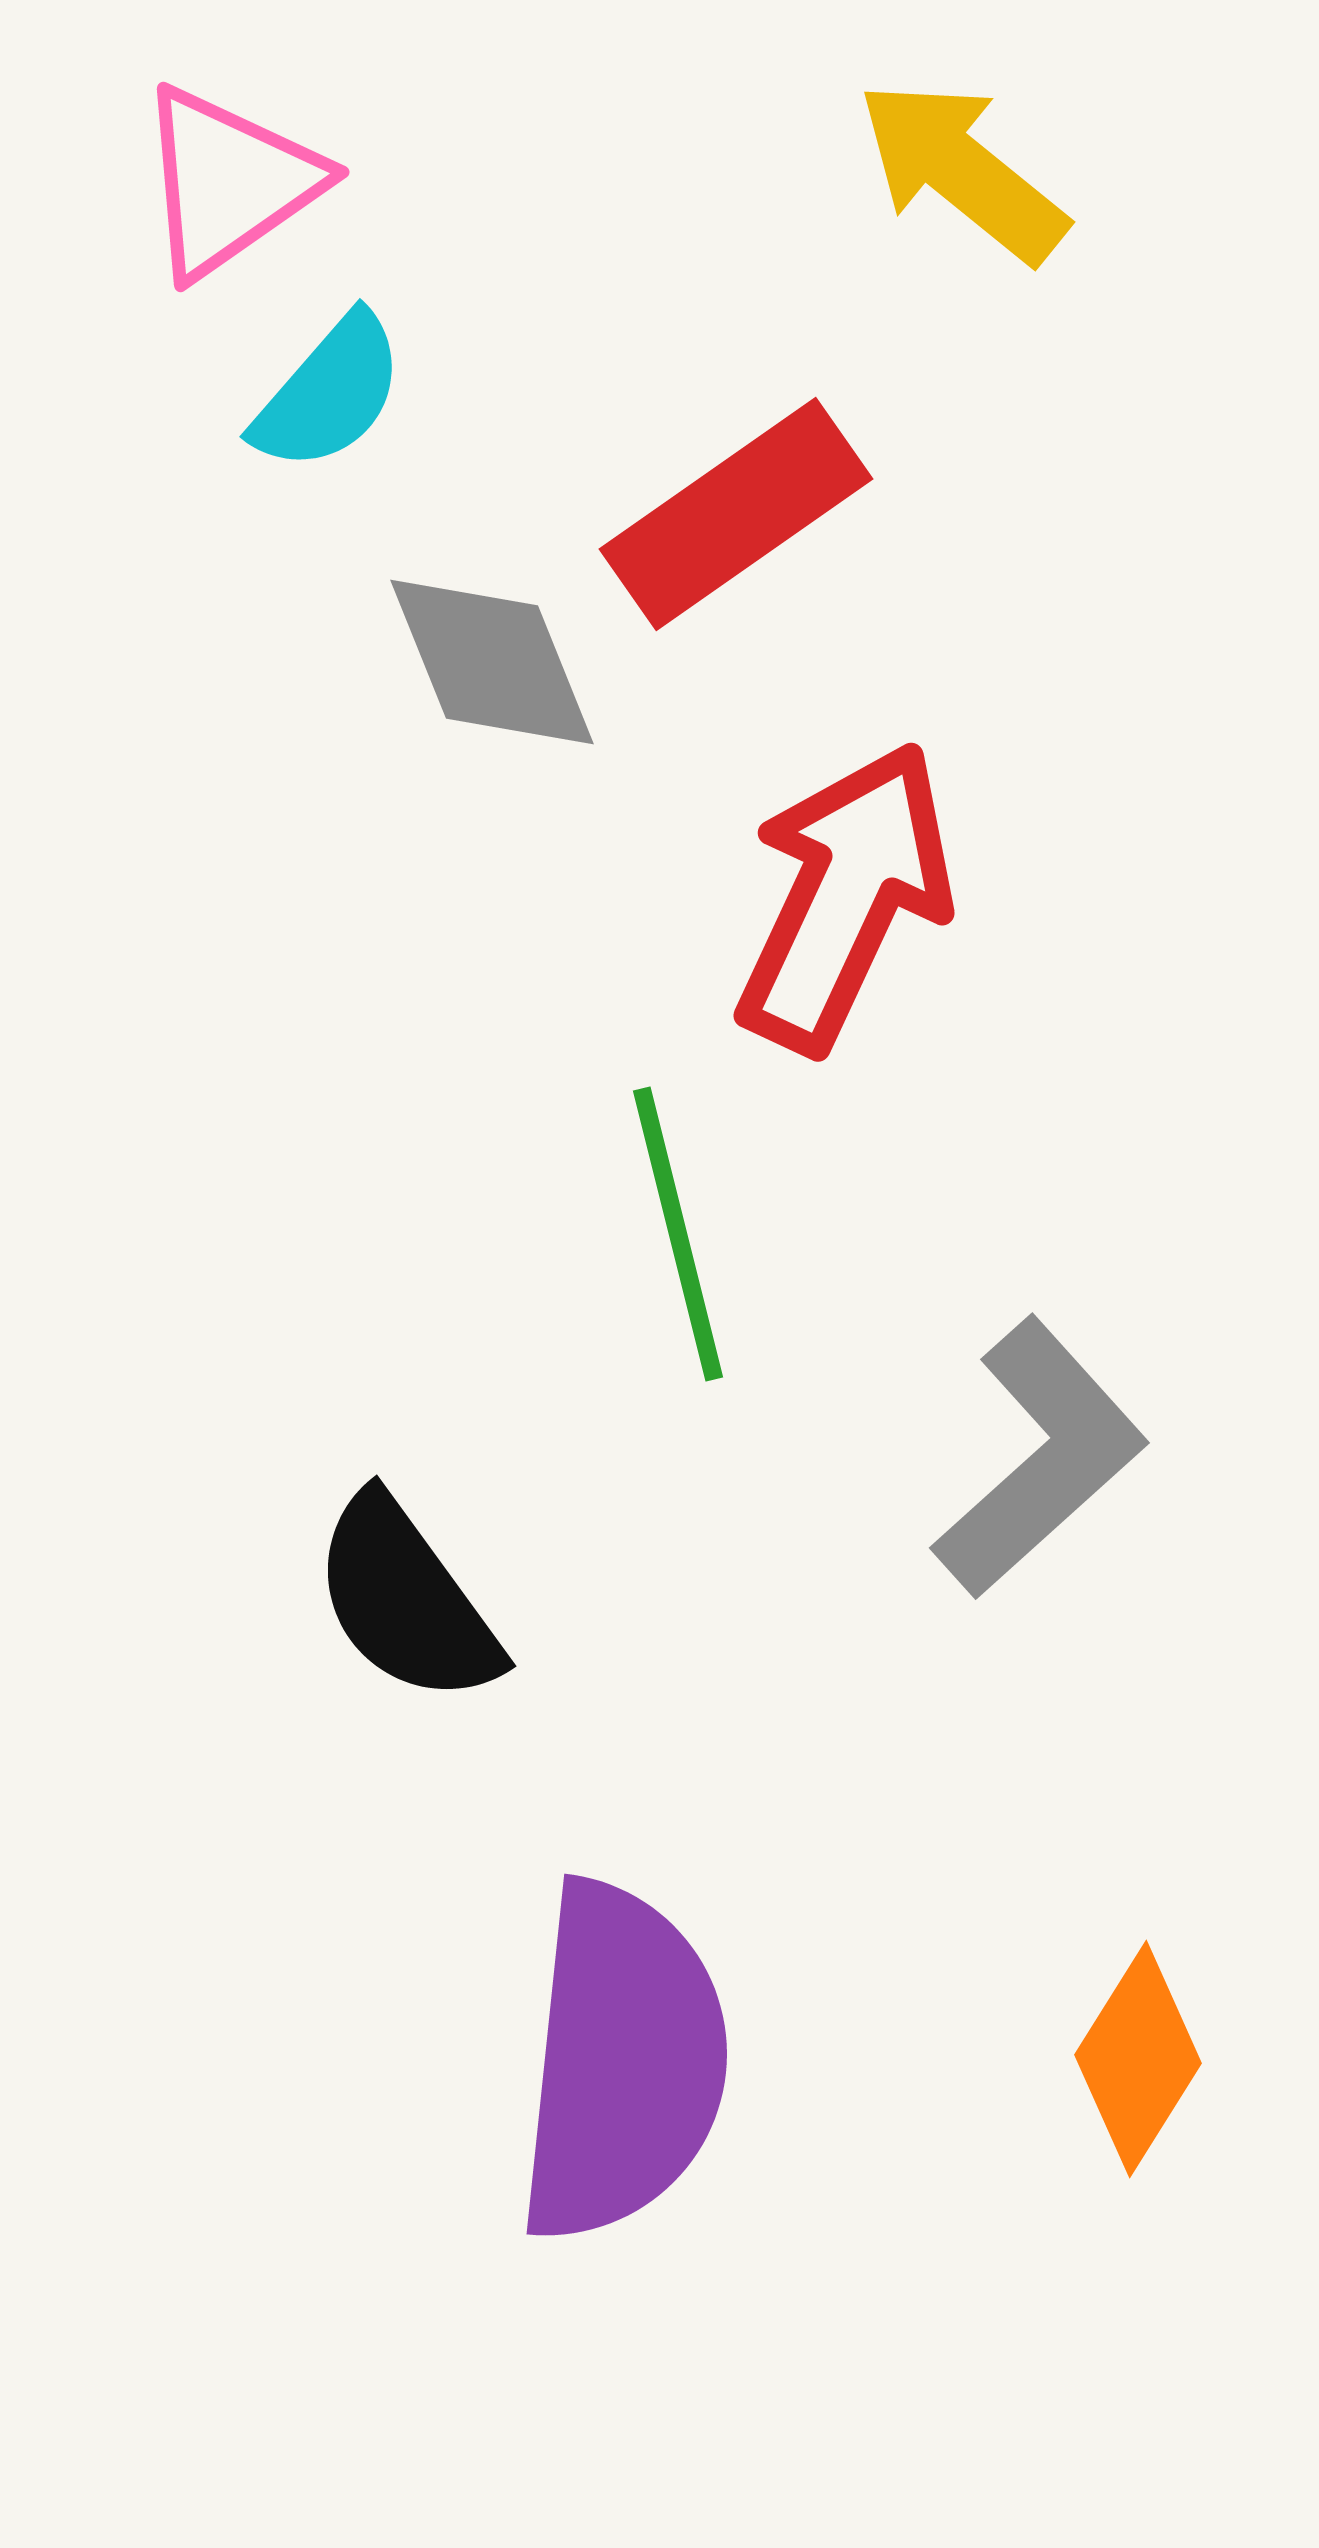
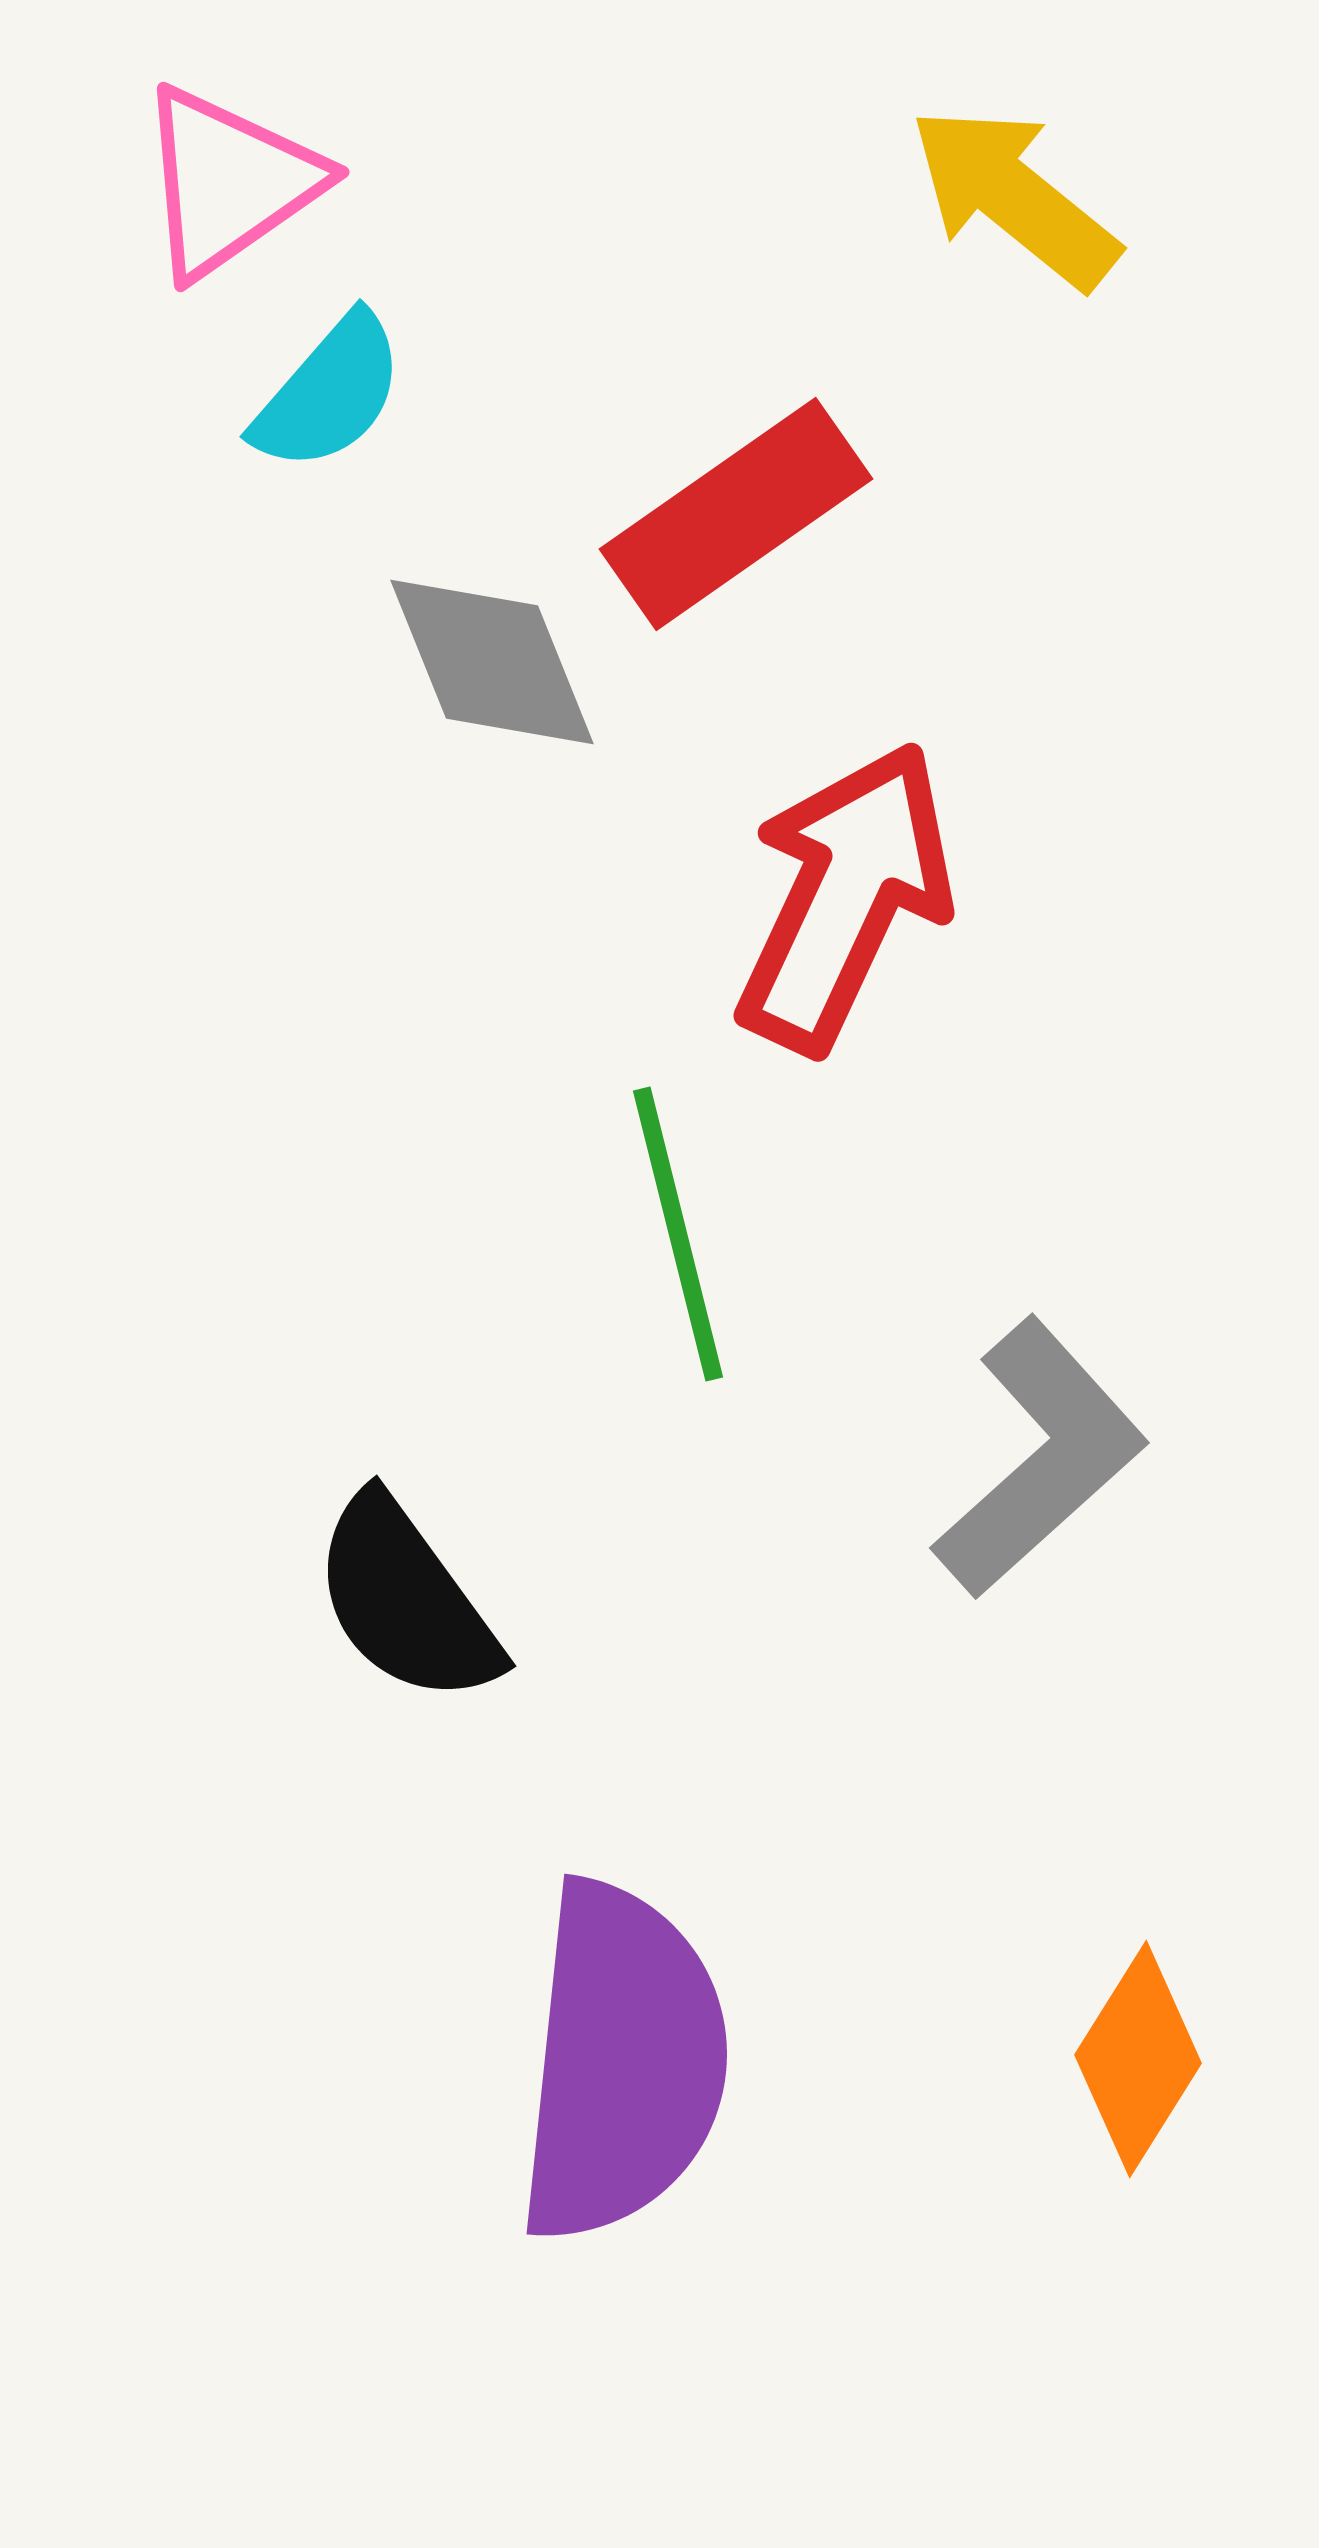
yellow arrow: moved 52 px right, 26 px down
